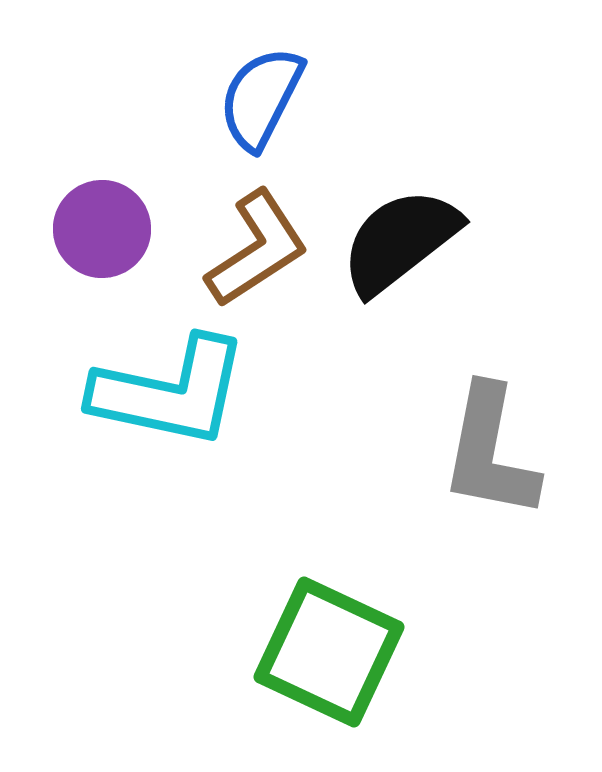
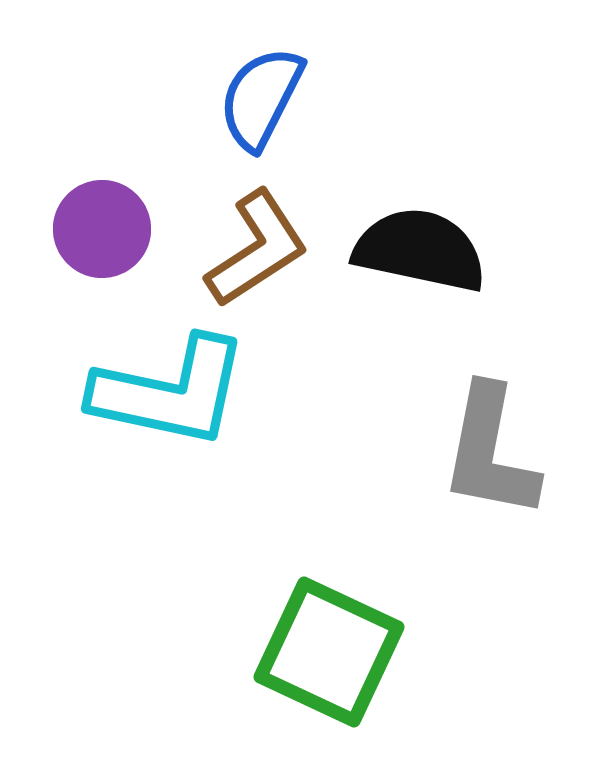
black semicircle: moved 20 px right, 9 px down; rotated 50 degrees clockwise
